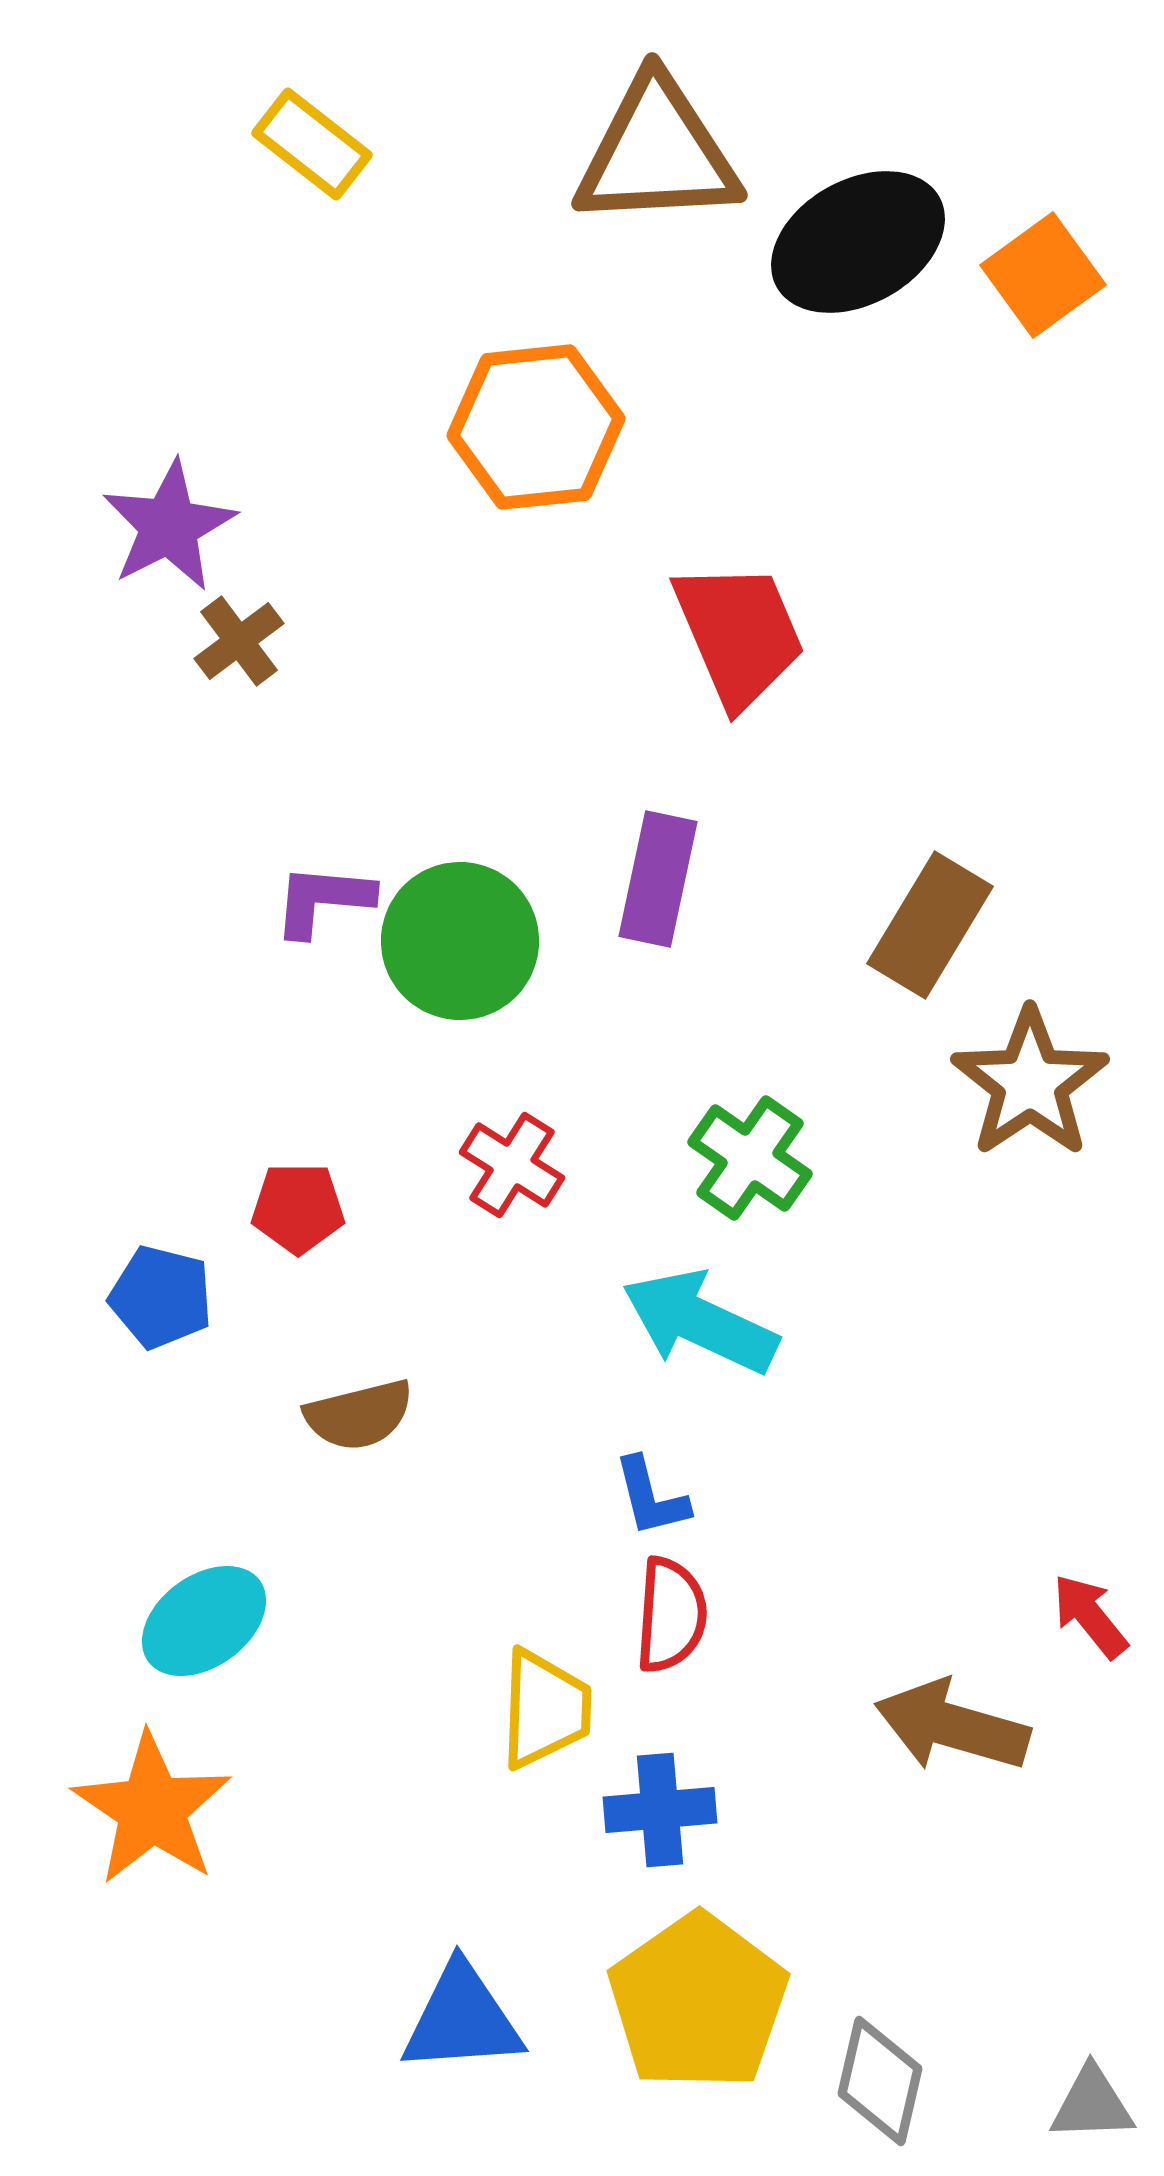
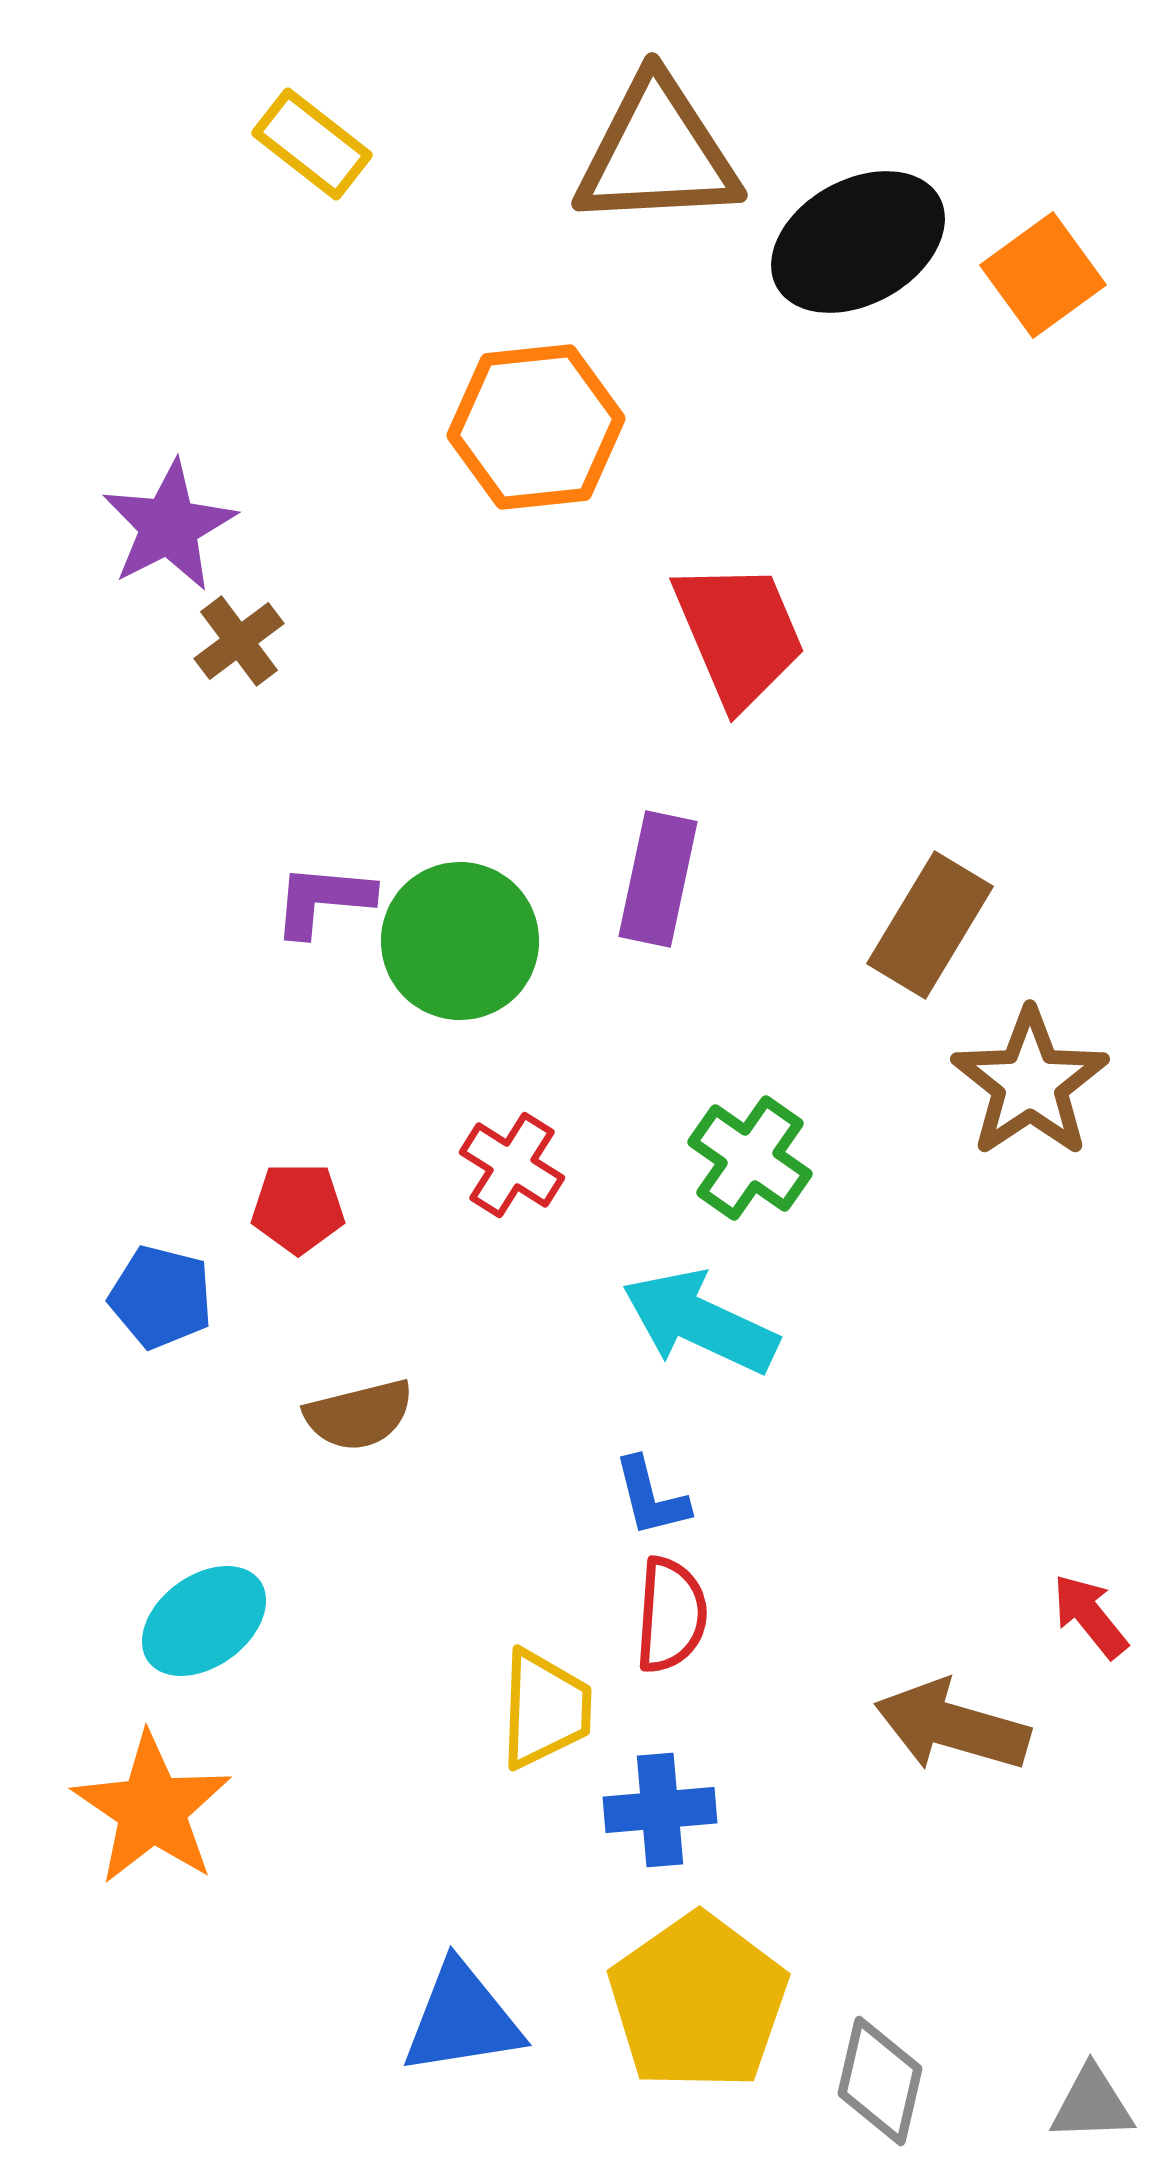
blue triangle: rotated 5 degrees counterclockwise
